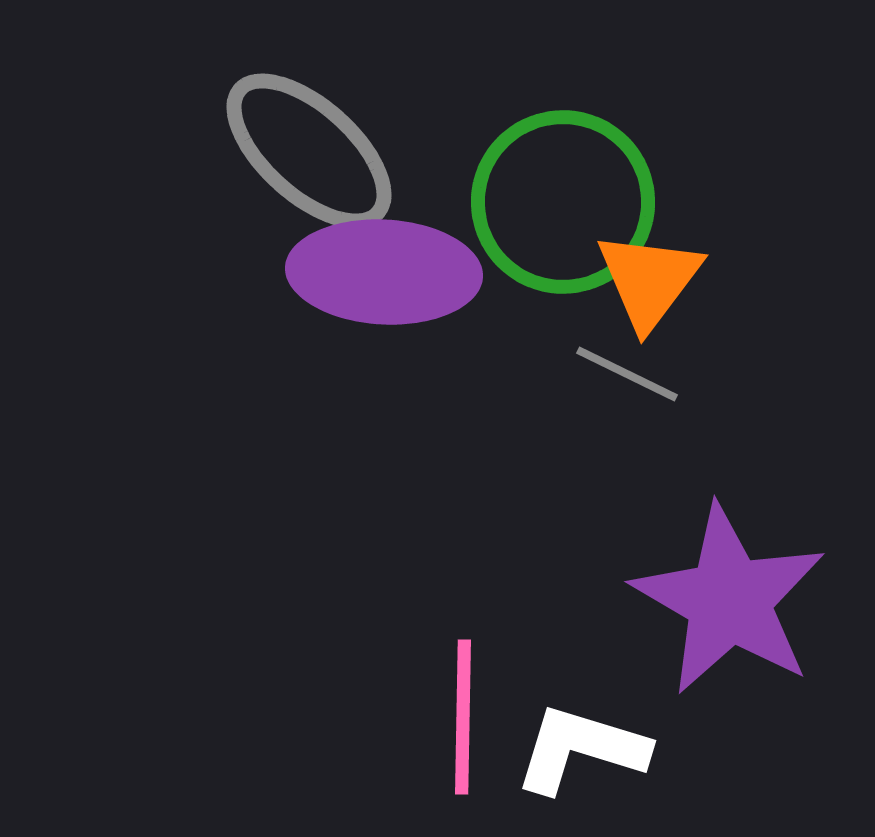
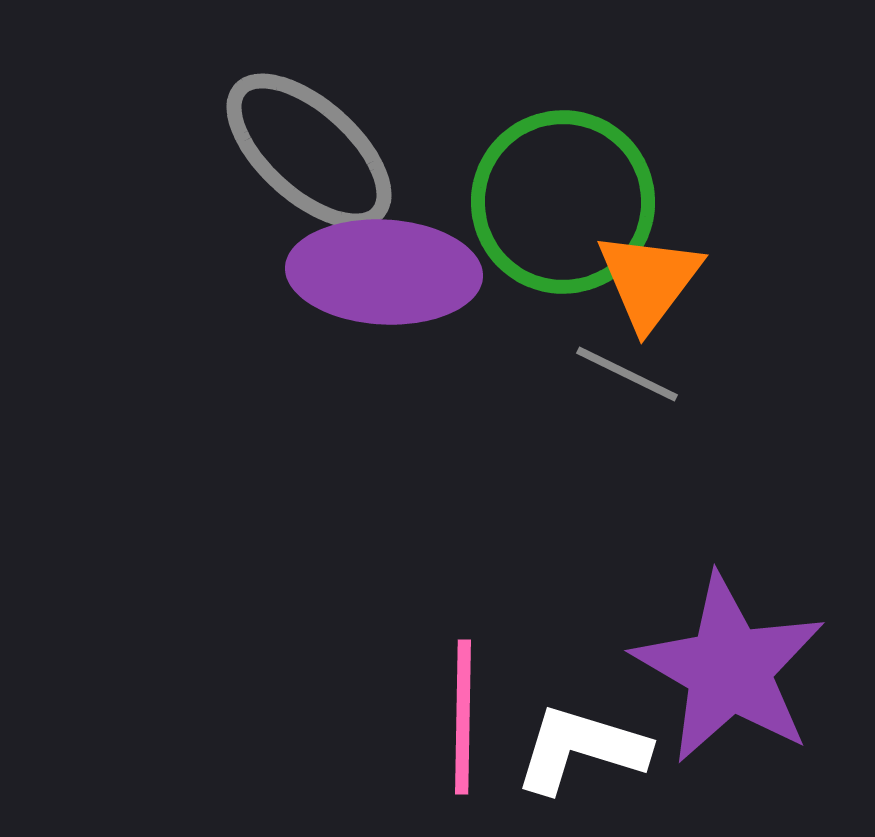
purple star: moved 69 px down
